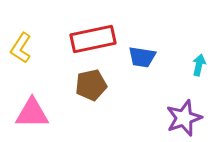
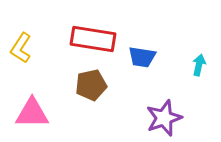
red rectangle: rotated 21 degrees clockwise
purple star: moved 20 px left
